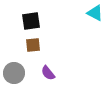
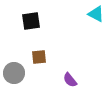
cyan triangle: moved 1 px right, 1 px down
brown square: moved 6 px right, 12 px down
purple semicircle: moved 22 px right, 7 px down
